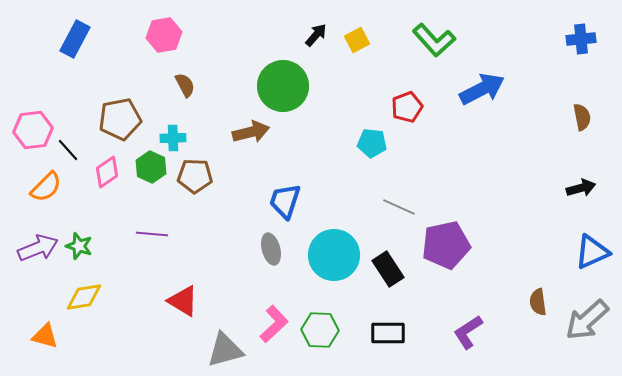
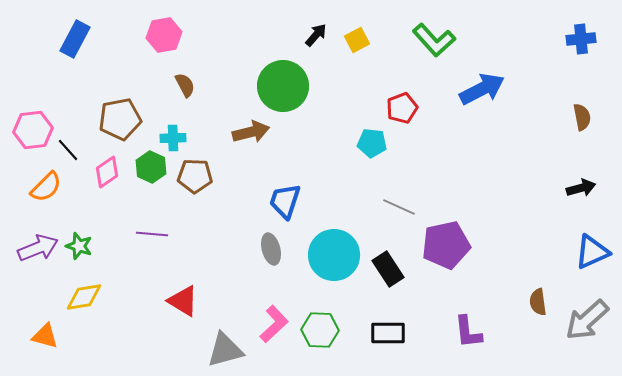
red pentagon at (407, 107): moved 5 px left, 1 px down
purple L-shape at (468, 332): rotated 63 degrees counterclockwise
